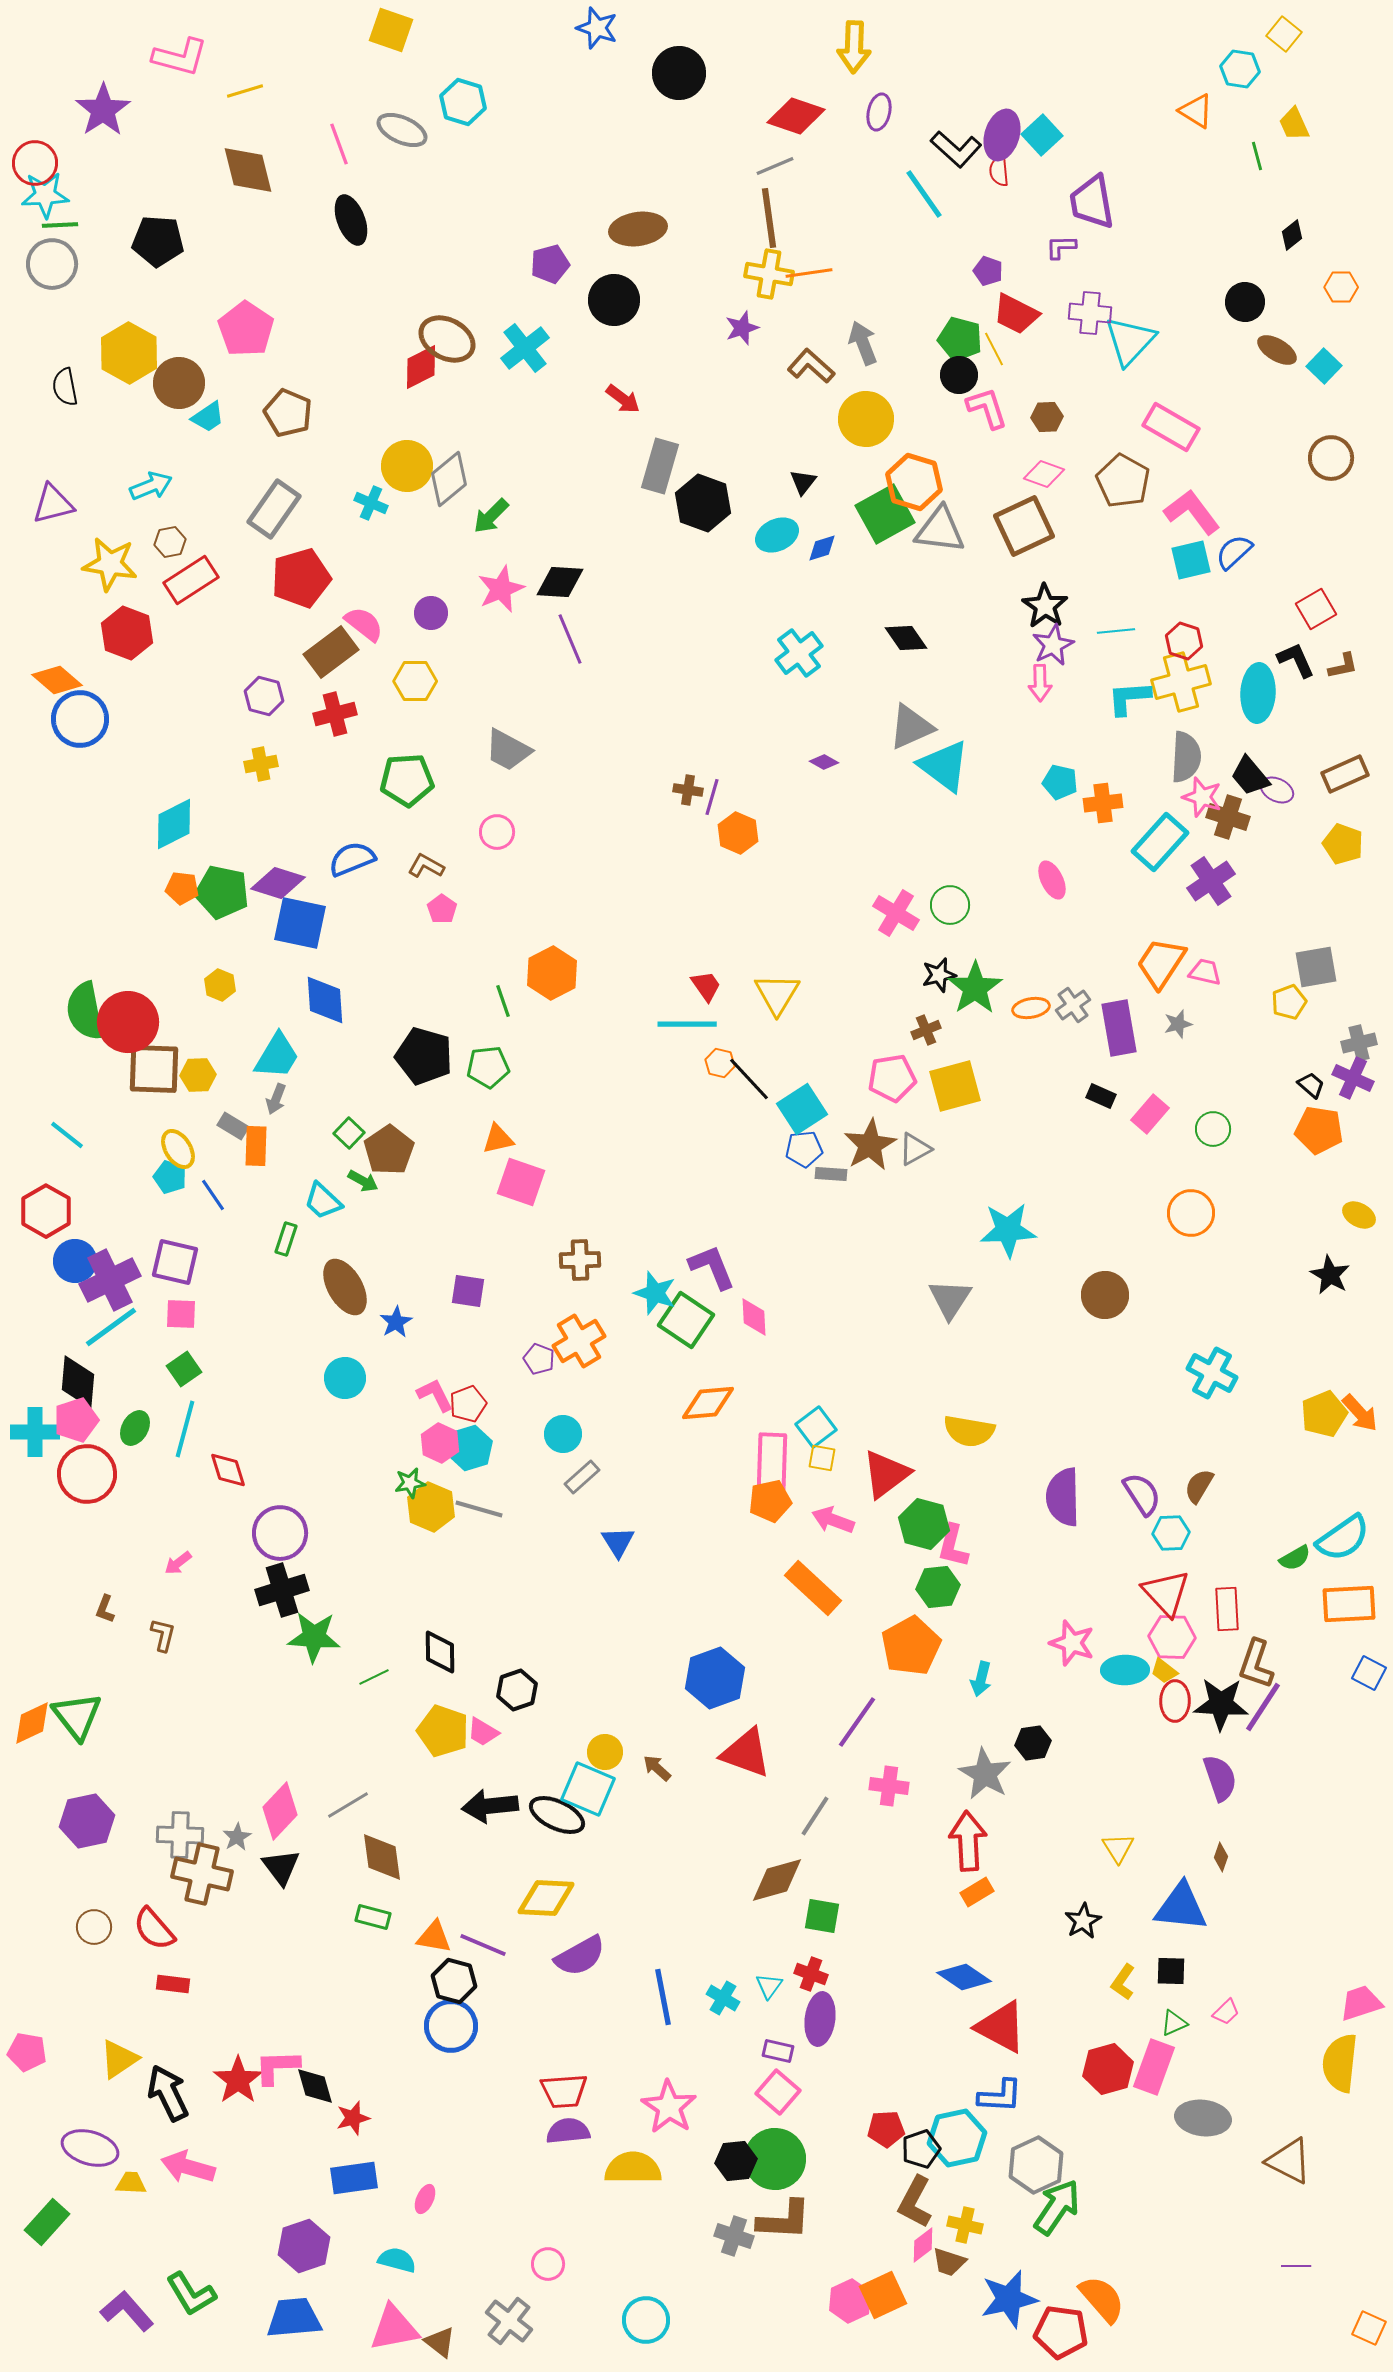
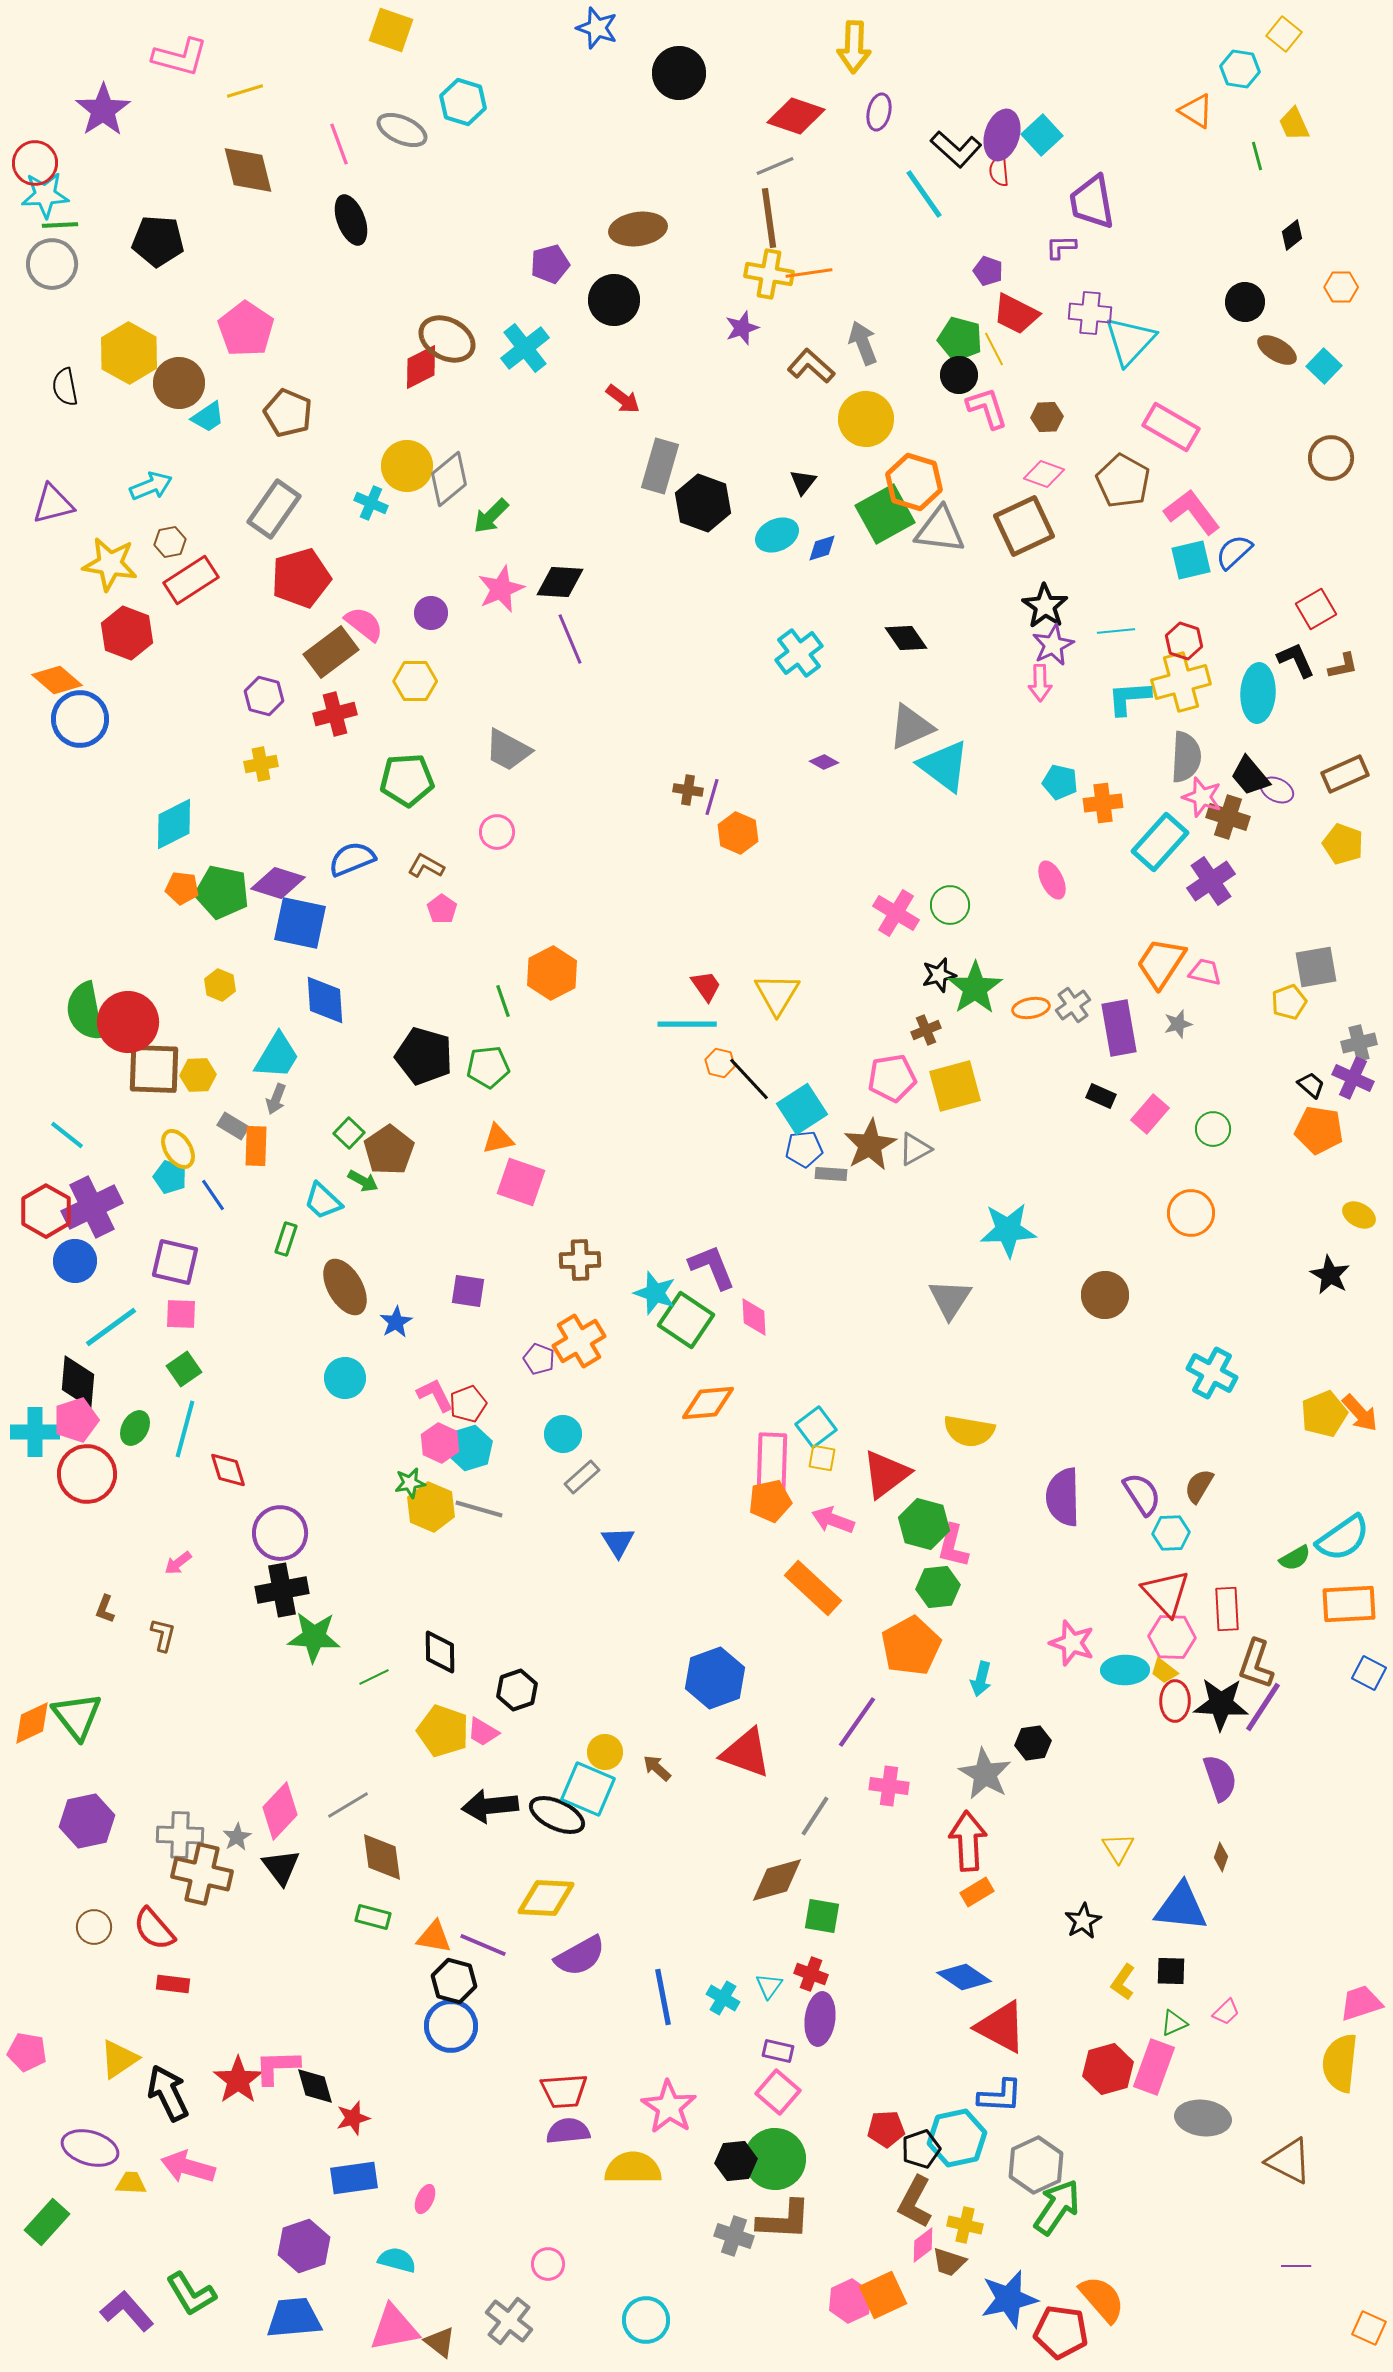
purple cross at (110, 1280): moved 18 px left, 73 px up
black cross at (282, 1590): rotated 6 degrees clockwise
